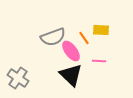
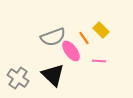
yellow rectangle: rotated 42 degrees clockwise
black triangle: moved 18 px left
